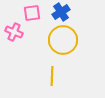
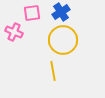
yellow line: moved 1 px right, 5 px up; rotated 12 degrees counterclockwise
